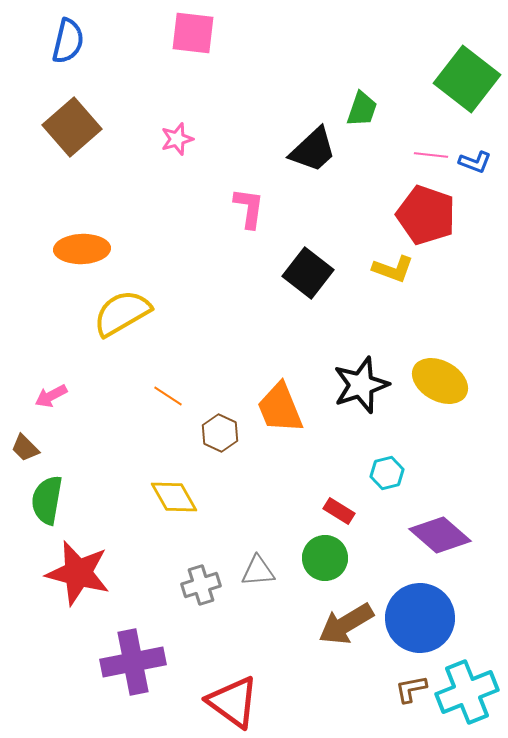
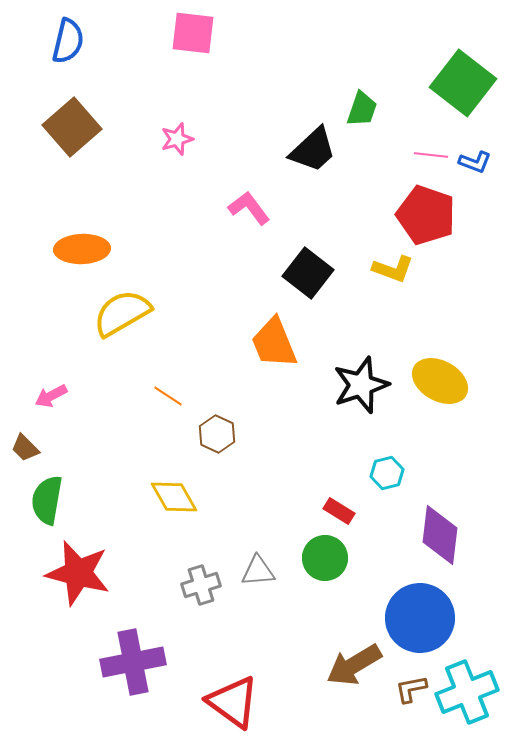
green square: moved 4 px left, 4 px down
pink L-shape: rotated 45 degrees counterclockwise
orange trapezoid: moved 6 px left, 65 px up
brown hexagon: moved 3 px left, 1 px down
purple diamond: rotated 56 degrees clockwise
brown arrow: moved 8 px right, 41 px down
